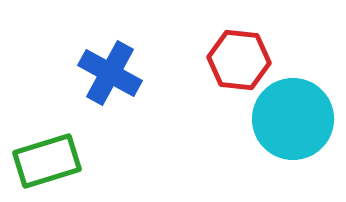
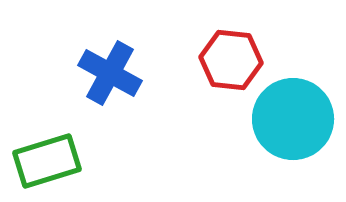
red hexagon: moved 8 px left
